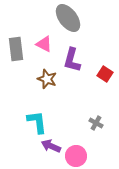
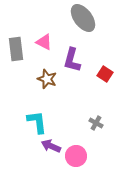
gray ellipse: moved 15 px right
pink triangle: moved 2 px up
